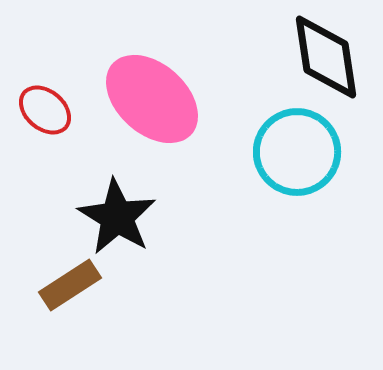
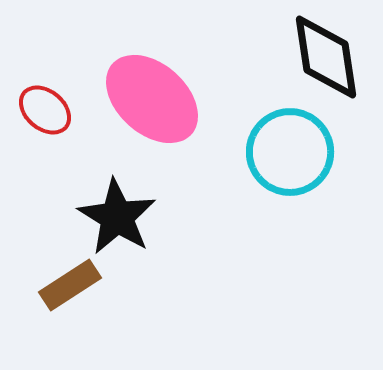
cyan circle: moved 7 px left
